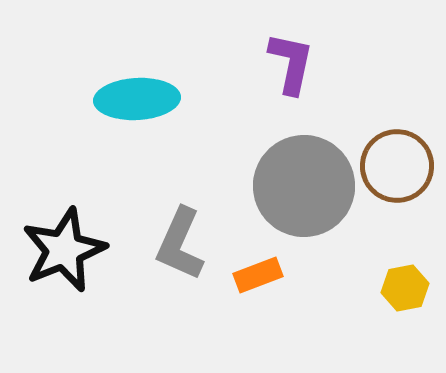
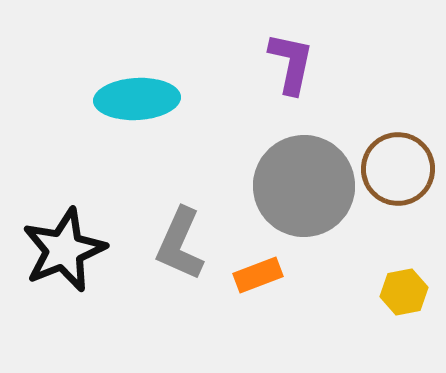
brown circle: moved 1 px right, 3 px down
yellow hexagon: moved 1 px left, 4 px down
